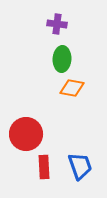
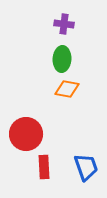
purple cross: moved 7 px right
orange diamond: moved 5 px left, 1 px down
blue trapezoid: moved 6 px right, 1 px down
